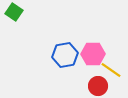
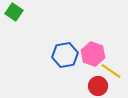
pink hexagon: rotated 20 degrees clockwise
yellow line: moved 1 px down
